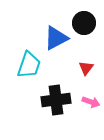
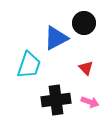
red triangle: rotated 21 degrees counterclockwise
pink arrow: moved 1 px left
